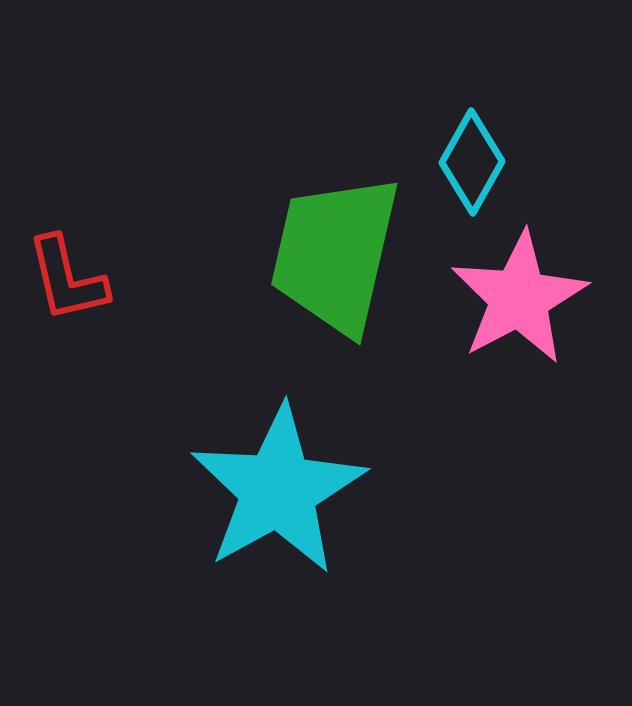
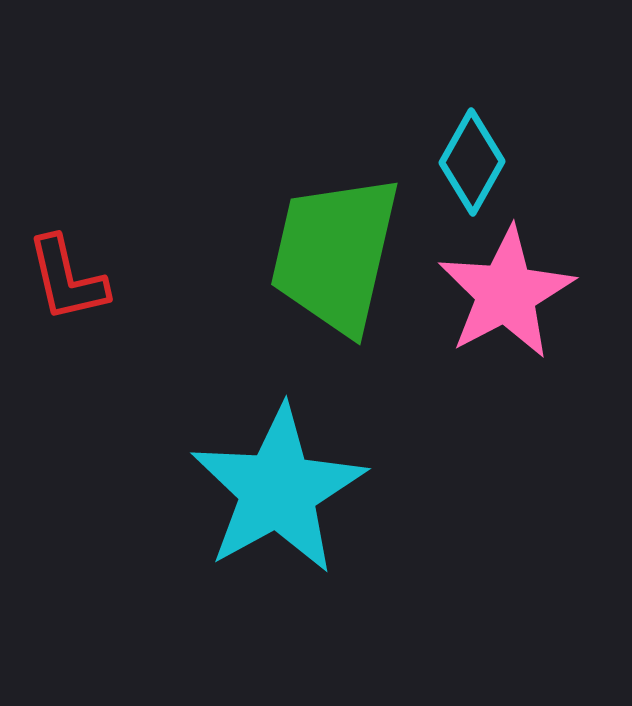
pink star: moved 13 px left, 5 px up
